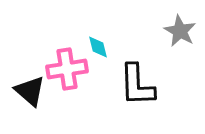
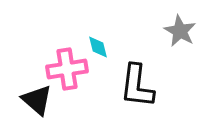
black L-shape: moved 1 px down; rotated 9 degrees clockwise
black triangle: moved 7 px right, 9 px down
